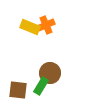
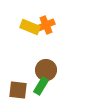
brown circle: moved 4 px left, 3 px up
